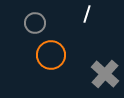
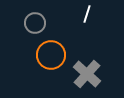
gray cross: moved 18 px left
